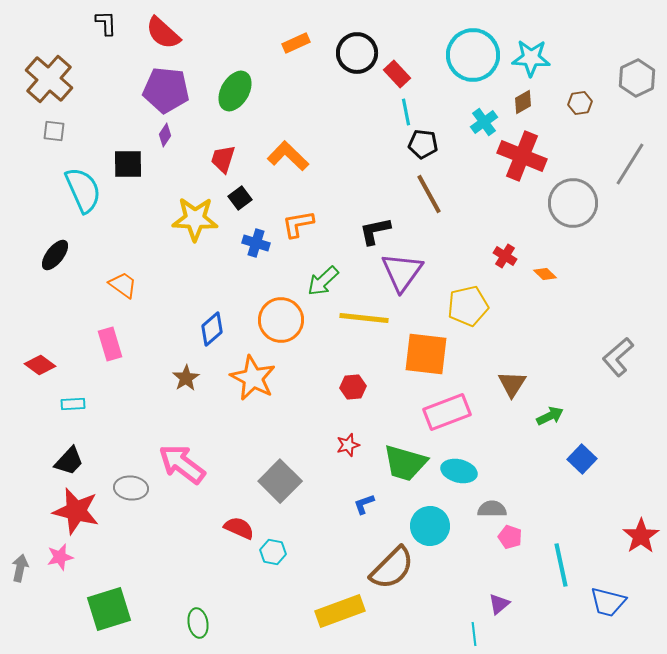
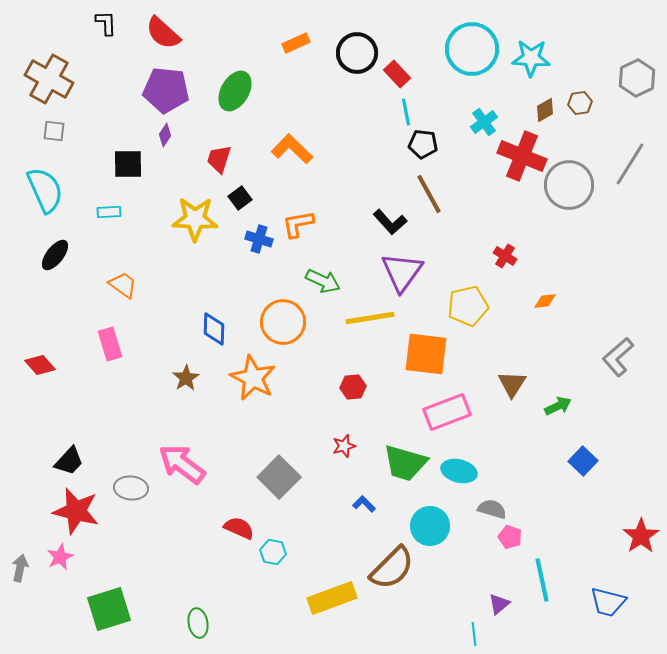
cyan circle at (473, 55): moved 1 px left, 6 px up
brown cross at (49, 79): rotated 12 degrees counterclockwise
brown diamond at (523, 102): moved 22 px right, 8 px down
orange L-shape at (288, 156): moved 4 px right, 7 px up
red trapezoid at (223, 159): moved 4 px left
cyan semicircle at (83, 190): moved 38 px left
gray circle at (573, 203): moved 4 px left, 18 px up
black L-shape at (375, 231): moved 15 px right, 9 px up; rotated 120 degrees counterclockwise
blue cross at (256, 243): moved 3 px right, 4 px up
orange diamond at (545, 274): moved 27 px down; rotated 50 degrees counterclockwise
green arrow at (323, 281): rotated 112 degrees counterclockwise
yellow line at (364, 318): moved 6 px right; rotated 15 degrees counterclockwise
orange circle at (281, 320): moved 2 px right, 2 px down
blue diamond at (212, 329): moved 2 px right; rotated 48 degrees counterclockwise
red diamond at (40, 365): rotated 12 degrees clockwise
cyan rectangle at (73, 404): moved 36 px right, 192 px up
green arrow at (550, 416): moved 8 px right, 10 px up
red star at (348, 445): moved 4 px left, 1 px down
blue square at (582, 459): moved 1 px right, 2 px down
gray square at (280, 481): moved 1 px left, 4 px up
blue L-shape at (364, 504): rotated 65 degrees clockwise
gray semicircle at (492, 509): rotated 16 degrees clockwise
pink star at (60, 557): rotated 12 degrees counterclockwise
cyan line at (561, 565): moved 19 px left, 15 px down
yellow rectangle at (340, 611): moved 8 px left, 13 px up
